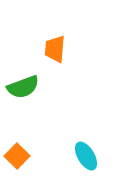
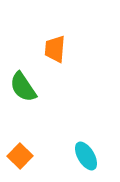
green semicircle: rotated 76 degrees clockwise
orange square: moved 3 px right
